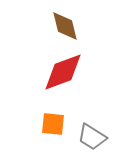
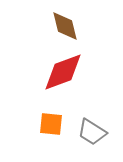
orange square: moved 2 px left
gray trapezoid: moved 5 px up
